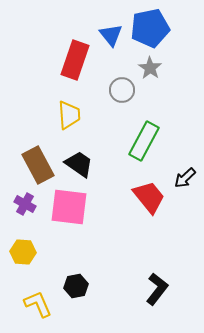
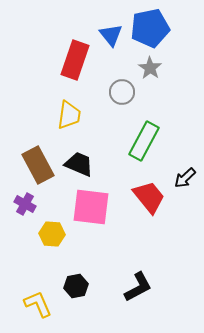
gray circle: moved 2 px down
yellow trapezoid: rotated 12 degrees clockwise
black trapezoid: rotated 12 degrees counterclockwise
pink square: moved 22 px right
yellow hexagon: moved 29 px right, 18 px up
black L-shape: moved 19 px left, 2 px up; rotated 24 degrees clockwise
